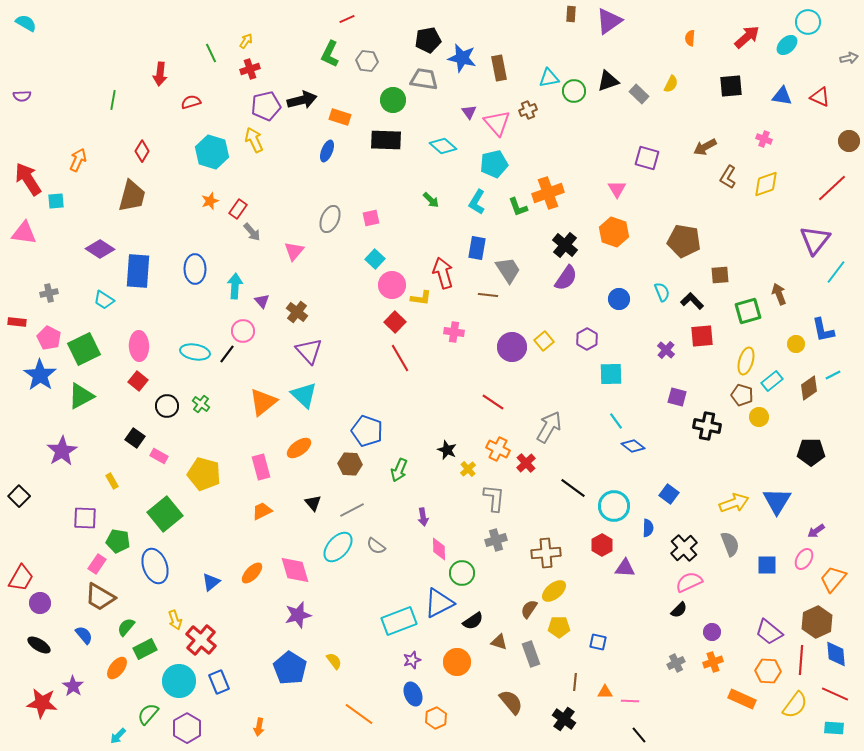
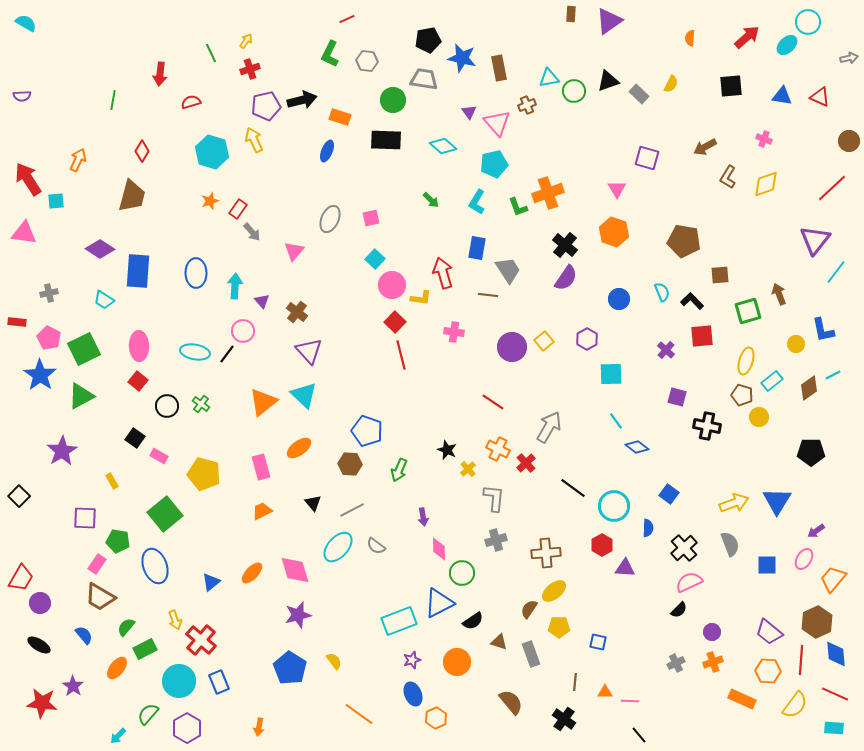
brown cross at (528, 110): moved 1 px left, 5 px up
blue ellipse at (195, 269): moved 1 px right, 4 px down
red line at (400, 358): moved 1 px right, 3 px up; rotated 16 degrees clockwise
blue diamond at (633, 446): moved 4 px right, 1 px down
